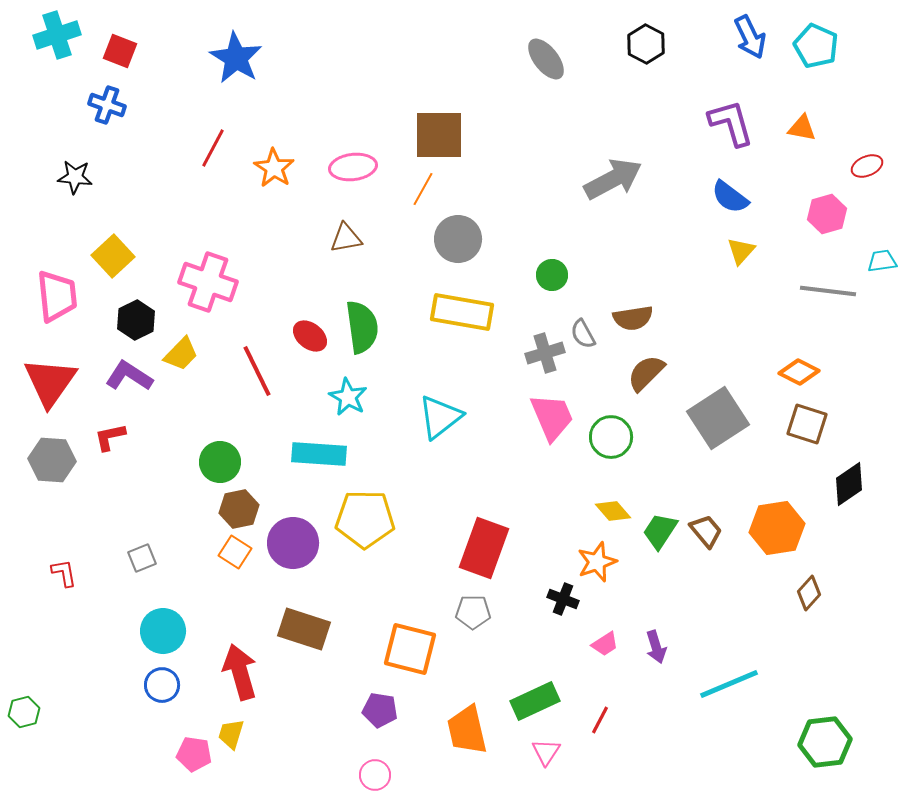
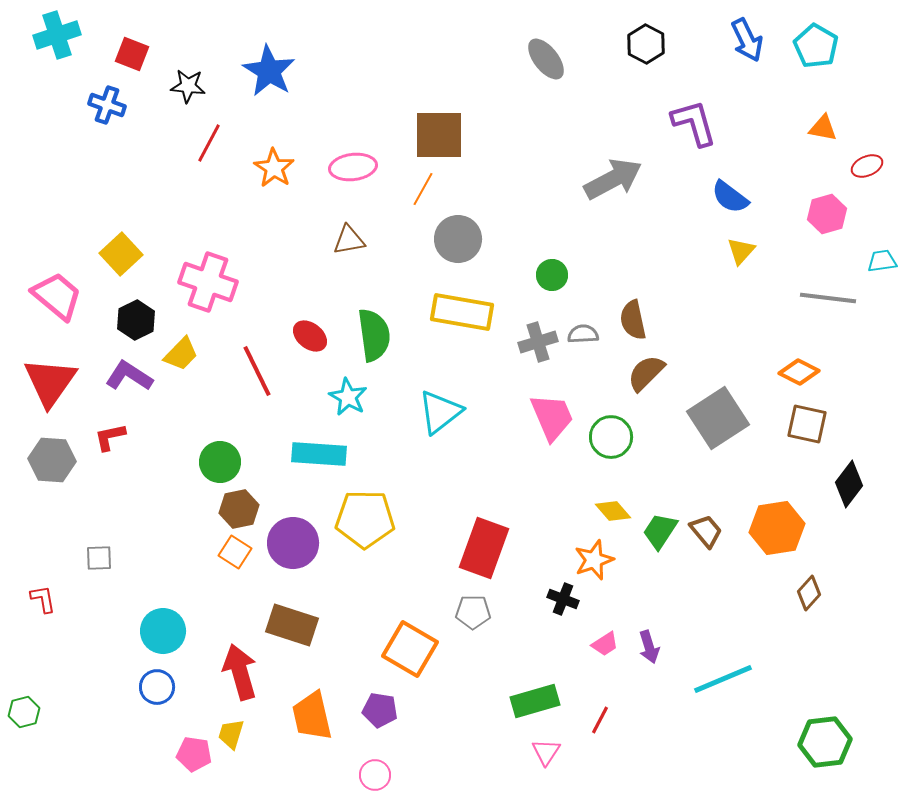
blue arrow at (750, 37): moved 3 px left, 3 px down
cyan pentagon at (816, 46): rotated 6 degrees clockwise
red square at (120, 51): moved 12 px right, 3 px down
blue star at (236, 58): moved 33 px right, 13 px down
purple L-shape at (731, 123): moved 37 px left
orange triangle at (802, 128): moved 21 px right
red line at (213, 148): moved 4 px left, 5 px up
black star at (75, 177): moved 113 px right, 91 px up
brown triangle at (346, 238): moved 3 px right, 2 px down
yellow square at (113, 256): moved 8 px right, 2 px up
gray line at (828, 291): moved 7 px down
pink trapezoid at (57, 296): rotated 44 degrees counterclockwise
brown semicircle at (633, 318): moved 2 px down; rotated 87 degrees clockwise
green semicircle at (362, 327): moved 12 px right, 8 px down
gray semicircle at (583, 334): rotated 116 degrees clockwise
gray cross at (545, 353): moved 7 px left, 11 px up
cyan triangle at (440, 417): moved 5 px up
brown square at (807, 424): rotated 6 degrees counterclockwise
black diamond at (849, 484): rotated 18 degrees counterclockwise
gray square at (142, 558): moved 43 px left; rotated 20 degrees clockwise
orange star at (597, 562): moved 3 px left, 2 px up
red L-shape at (64, 573): moved 21 px left, 26 px down
brown rectangle at (304, 629): moved 12 px left, 4 px up
purple arrow at (656, 647): moved 7 px left
orange square at (410, 649): rotated 16 degrees clockwise
cyan line at (729, 684): moved 6 px left, 5 px up
blue circle at (162, 685): moved 5 px left, 2 px down
green rectangle at (535, 701): rotated 9 degrees clockwise
orange trapezoid at (467, 730): moved 155 px left, 14 px up
